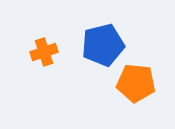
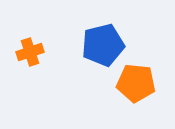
orange cross: moved 14 px left
